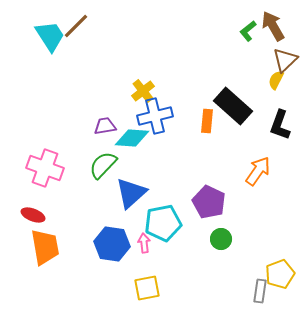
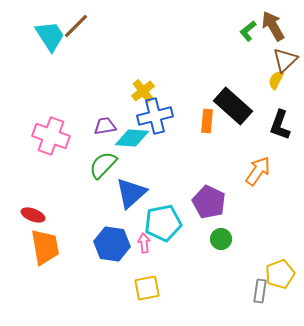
pink cross: moved 6 px right, 32 px up
